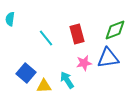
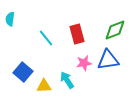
blue triangle: moved 2 px down
blue square: moved 3 px left, 1 px up
